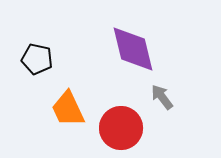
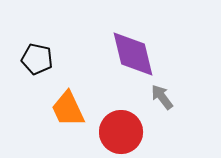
purple diamond: moved 5 px down
red circle: moved 4 px down
